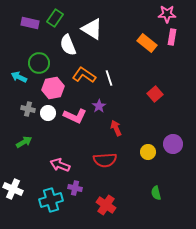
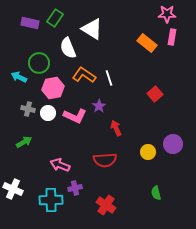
white semicircle: moved 3 px down
purple cross: rotated 24 degrees counterclockwise
cyan cross: rotated 15 degrees clockwise
